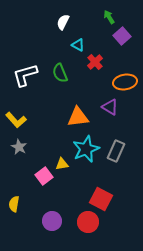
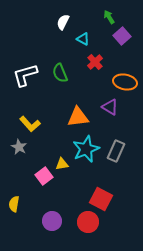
cyan triangle: moved 5 px right, 6 px up
orange ellipse: rotated 20 degrees clockwise
yellow L-shape: moved 14 px right, 4 px down
